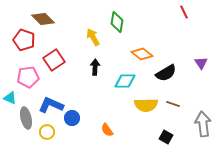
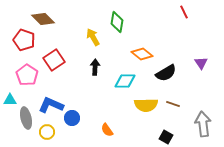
pink pentagon: moved 1 px left, 2 px up; rotated 30 degrees counterclockwise
cyan triangle: moved 2 px down; rotated 24 degrees counterclockwise
